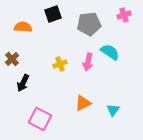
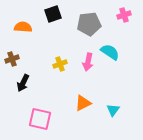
brown cross: rotated 24 degrees clockwise
pink square: rotated 15 degrees counterclockwise
